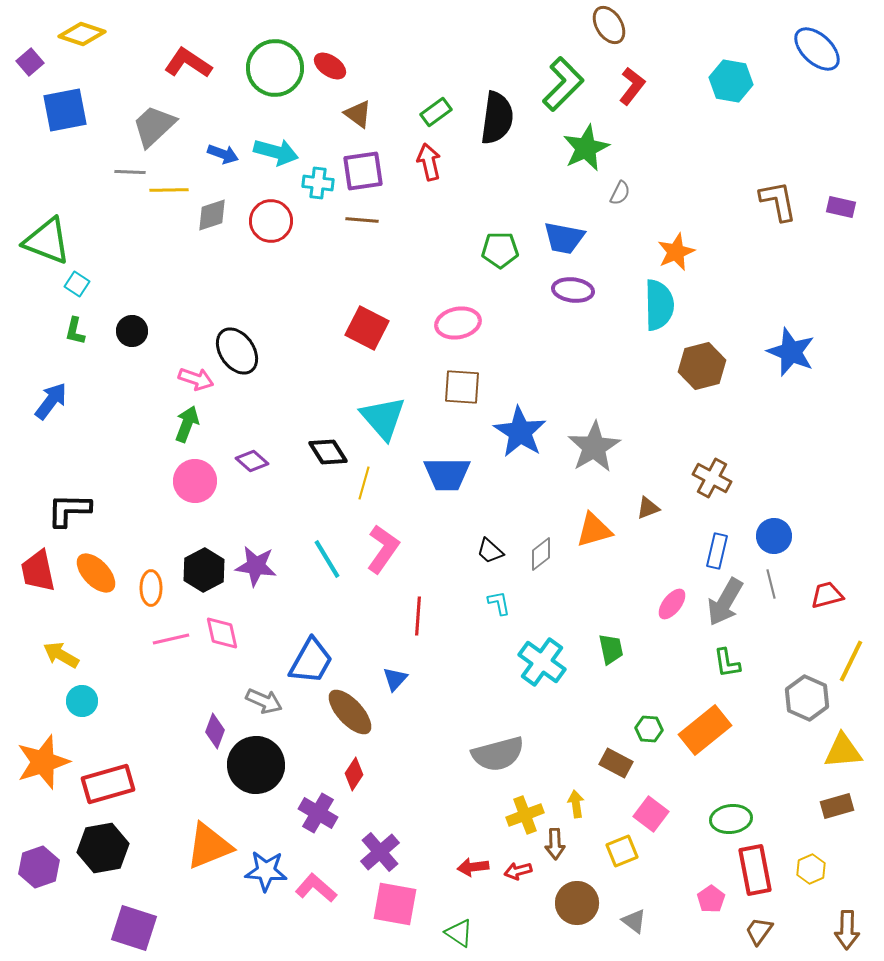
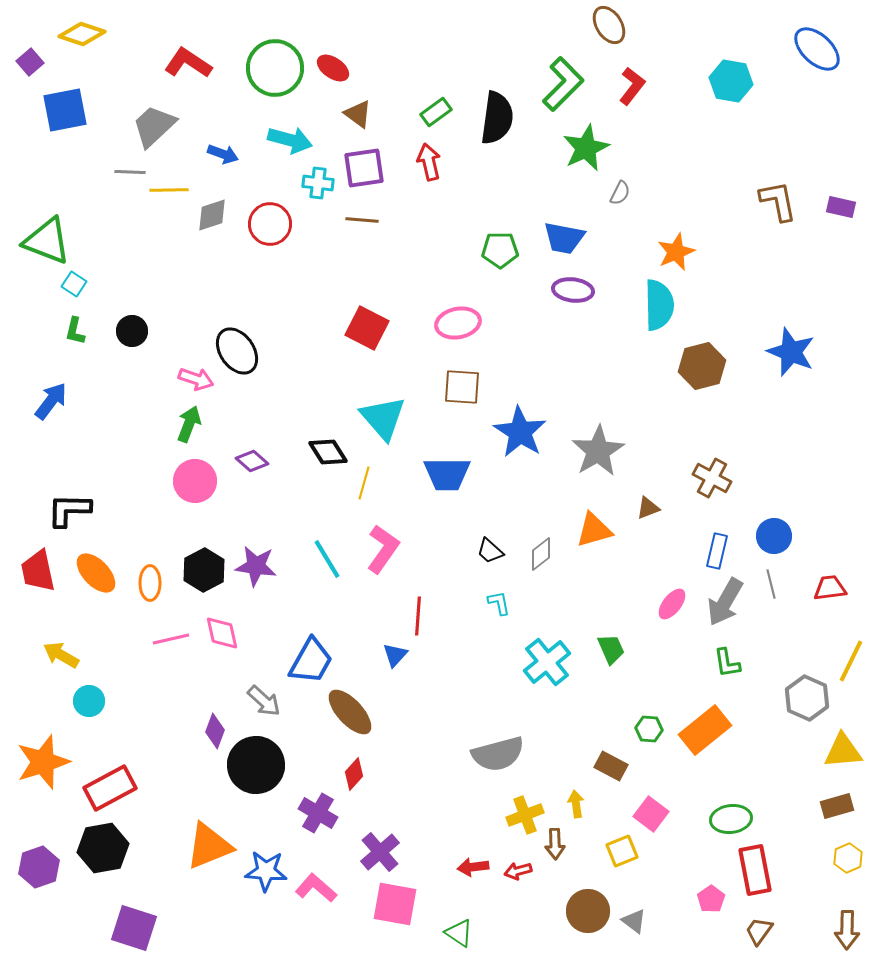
red ellipse at (330, 66): moved 3 px right, 2 px down
cyan arrow at (276, 152): moved 14 px right, 12 px up
purple square at (363, 171): moved 1 px right, 3 px up
red circle at (271, 221): moved 1 px left, 3 px down
cyan square at (77, 284): moved 3 px left
green arrow at (187, 424): moved 2 px right
gray star at (594, 447): moved 4 px right, 4 px down
orange ellipse at (151, 588): moved 1 px left, 5 px up
red trapezoid at (827, 595): moved 3 px right, 7 px up; rotated 8 degrees clockwise
green trapezoid at (611, 649): rotated 12 degrees counterclockwise
cyan cross at (542, 662): moved 5 px right; rotated 15 degrees clockwise
blue triangle at (395, 679): moved 24 px up
cyan circle at (82, 701): moved 7 px right
gray arrow at (264, 701): rotated 18 degrees clockwise
brown rectangle at (616, 763): moved 5 px left, 3 px down
red diamond at (354, 774): rotated 8 degrees clockwise
red rectangle at (108, 784): moved 2 px right, 4 px down; rotated 12 degrees counterclockwise
yellow hexagon at (811, 869): moved 37 px right, 11 px up
brown circle at (577, 903): moved 11 px right, 8 px down
